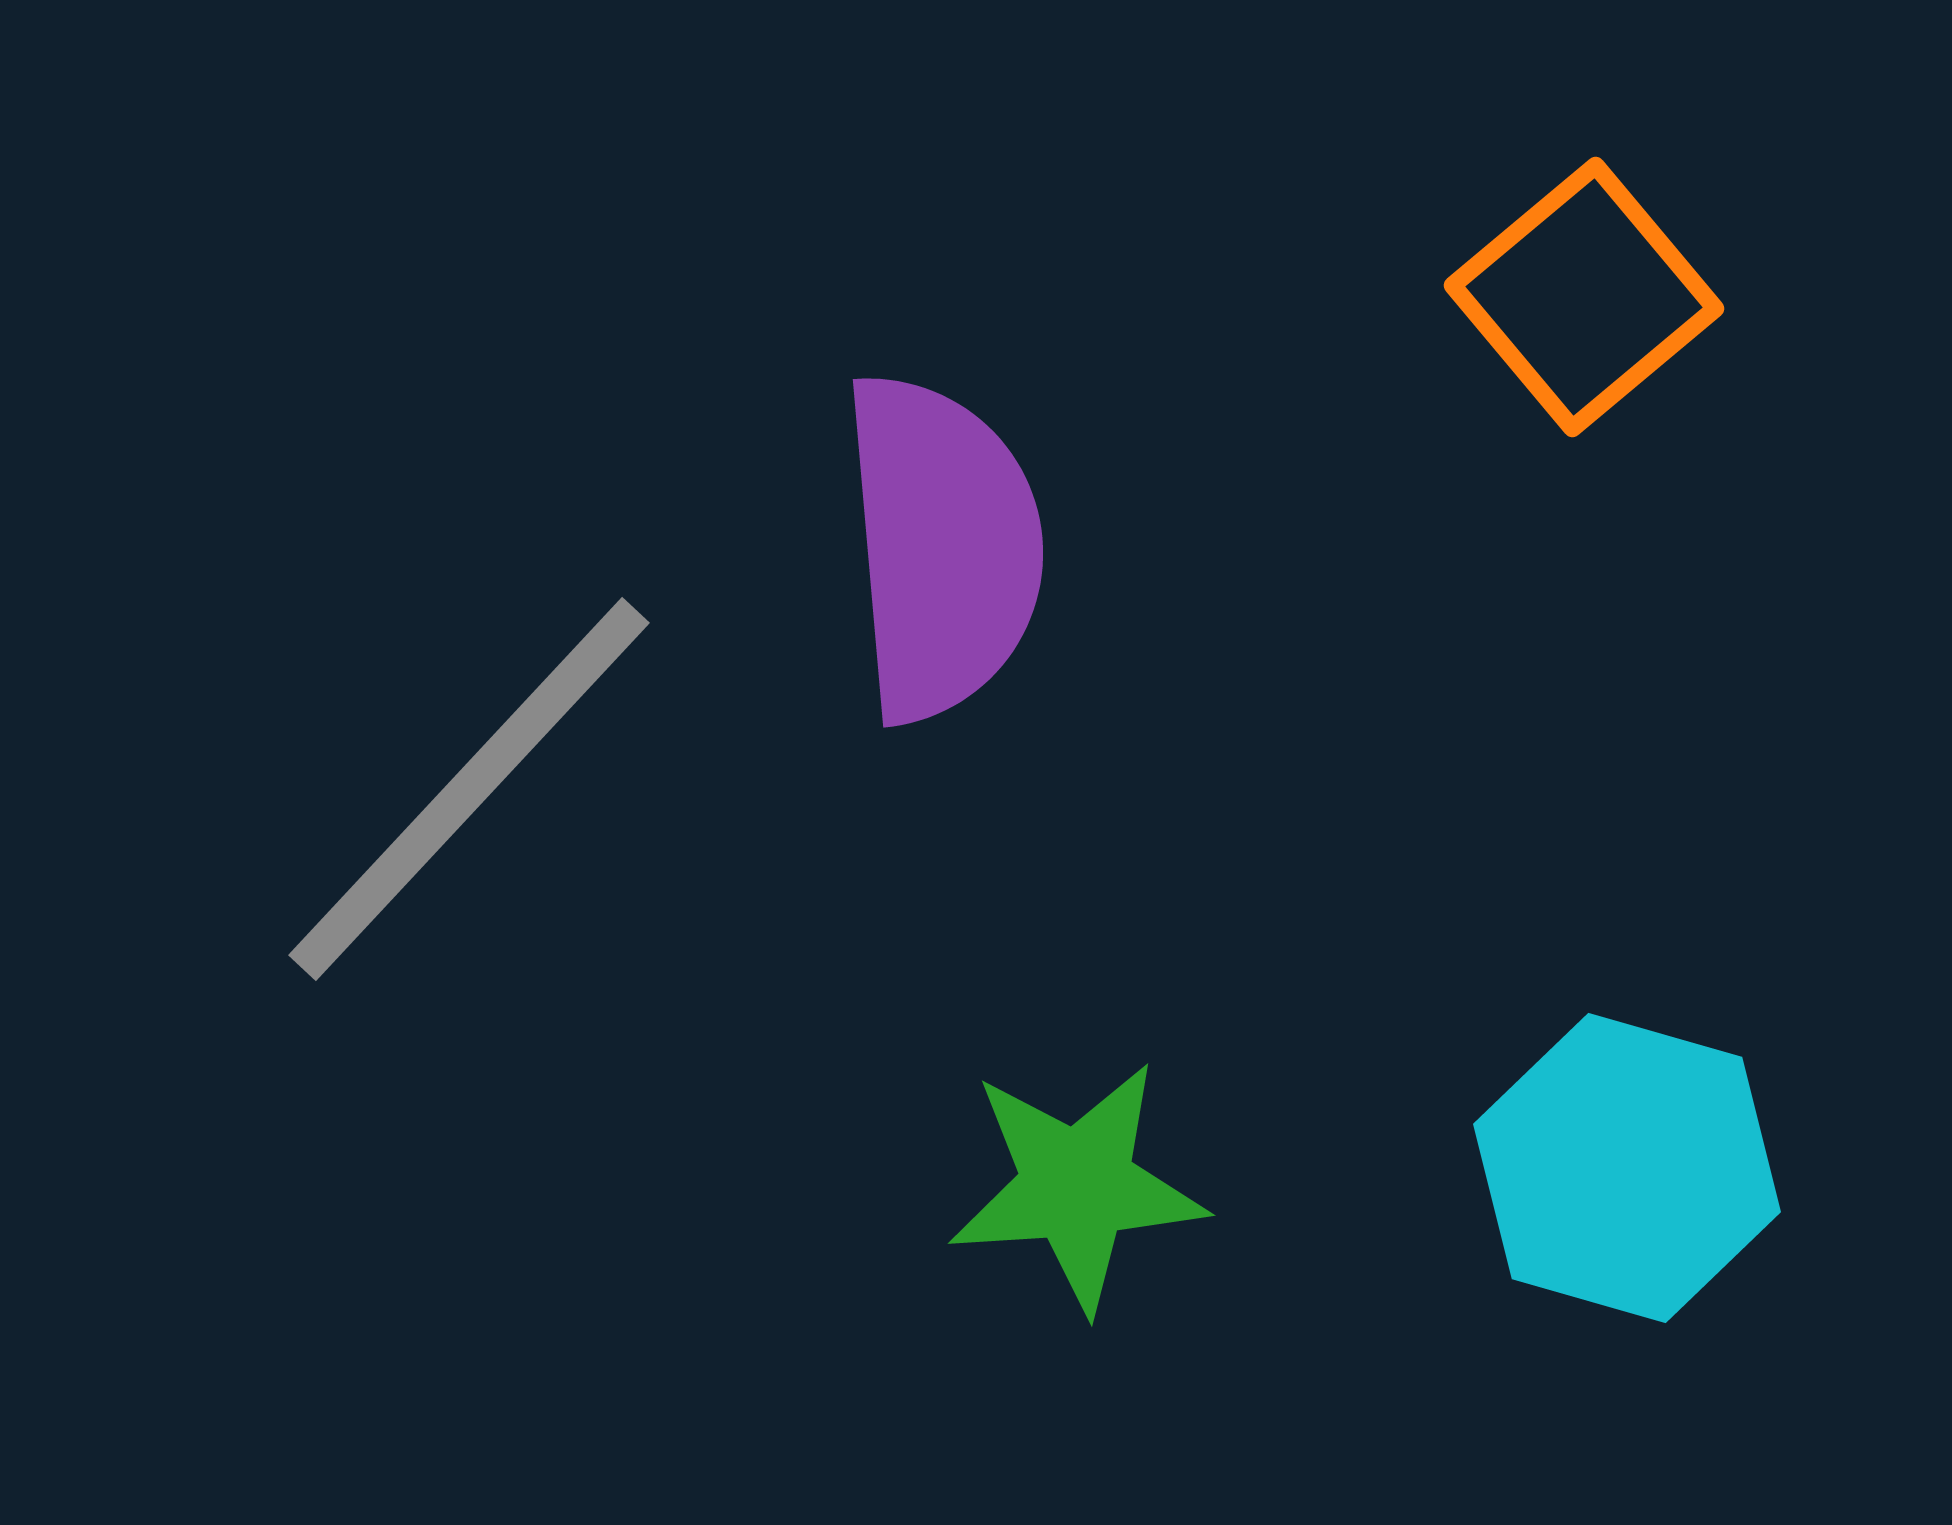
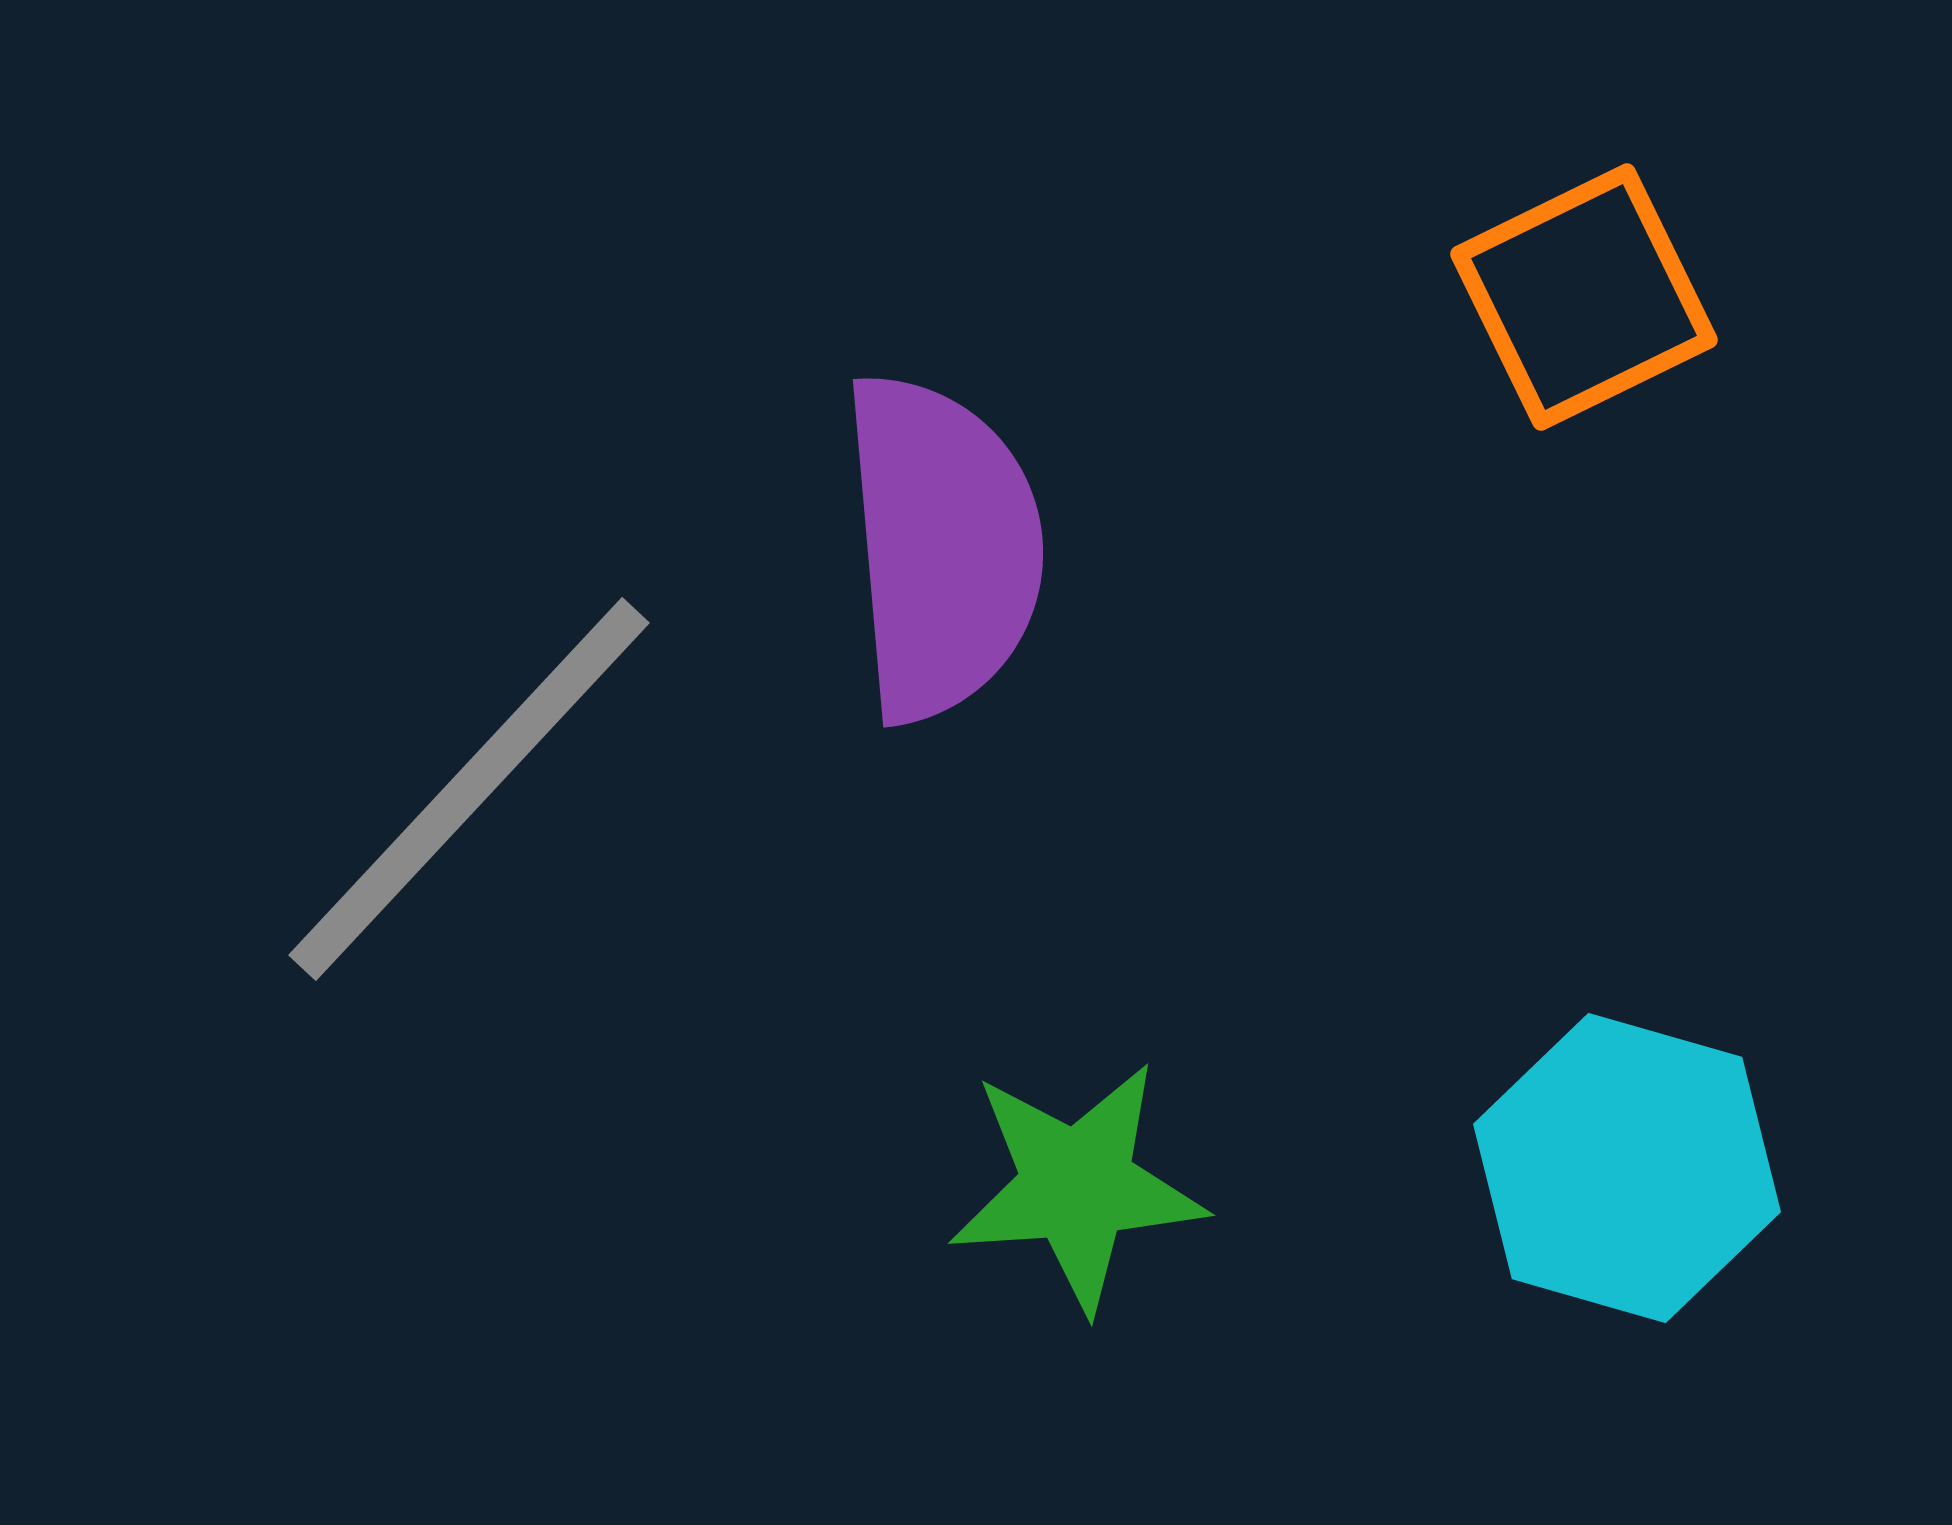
orange square: rotated 14 degrees clockwise
